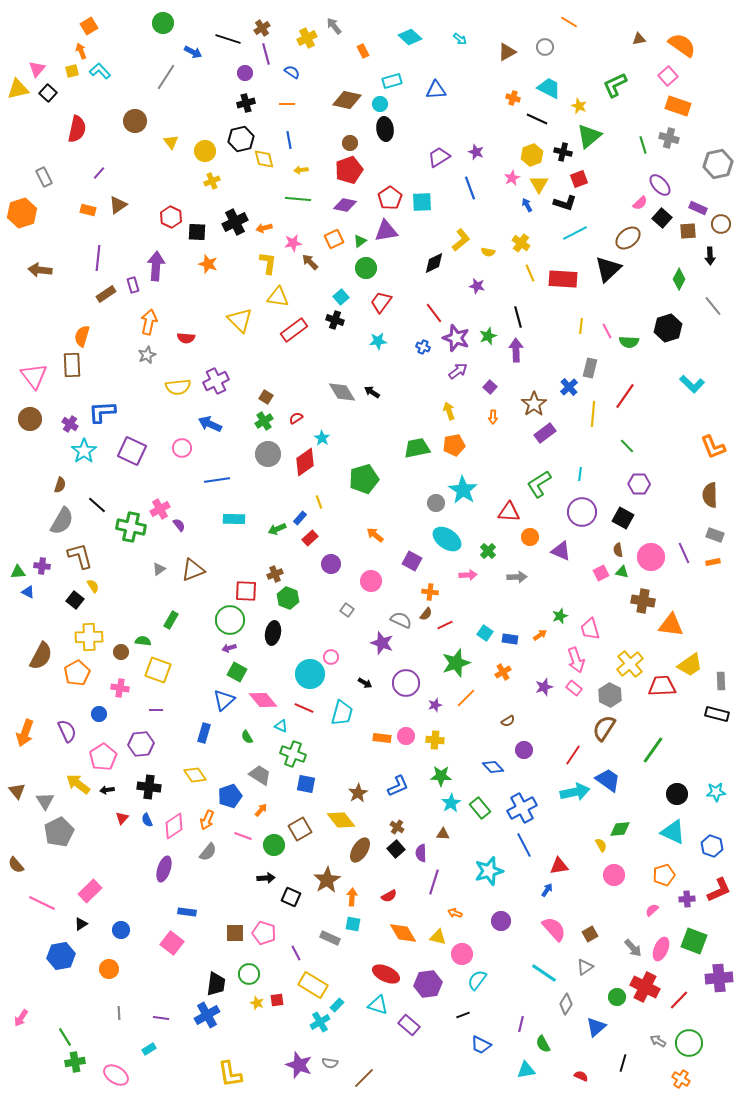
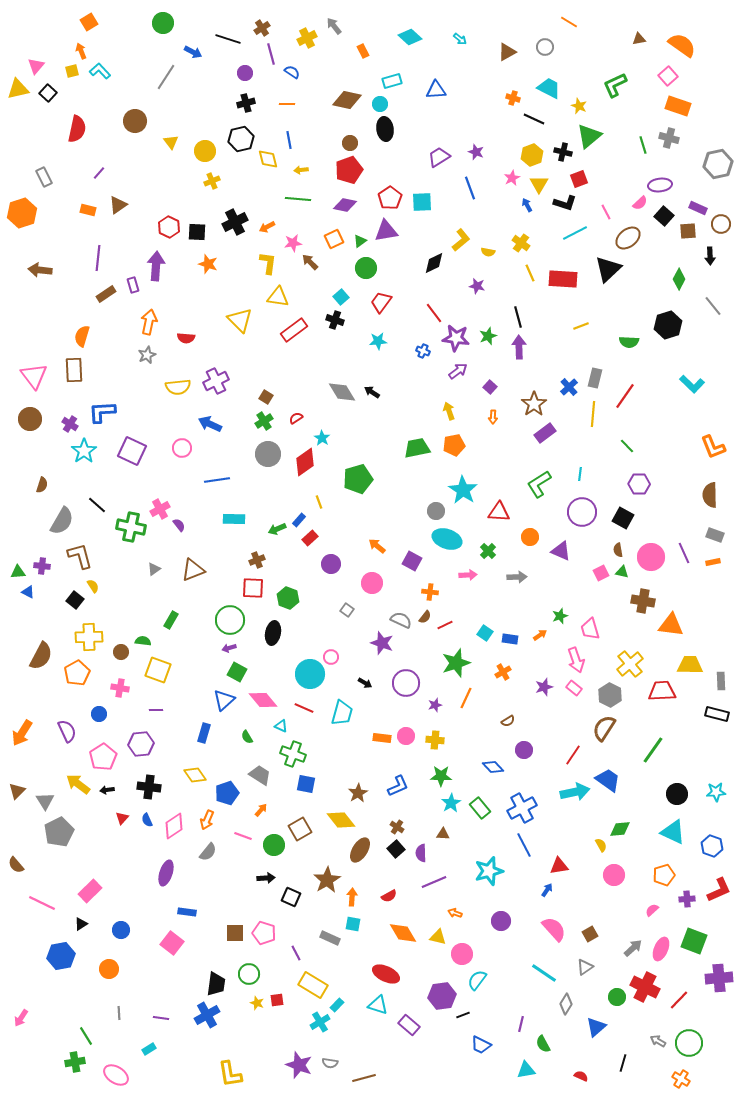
orange square at (89, 26): moved 4 px up
purple line at (266, 54): moved 5 px right
pink triangle at (37, 69): moved 1 px left, 3 px up
black line at (537, 119): moved 3 px left
yellow diamond at (264, 159): moved 4 px right
purple ellipse at (660, 185): rotated 55 degrees counterclockwise
red hexagon at (171, 217): moved 2 px left, 10 px down
black square at (662, 218): moved 2 px right, 2 px up
orange arrow at (264, 228): moved 3 px right, 1 px up; rotated 14 degrees counterclockwise
yellow line at (581, 326): rotated 63 degrees clockwise
black hexagon at (668, 328): moved 3 px up
pink line at (607, 331): moved 1 px left, 119 px up
purple star at (456, 338): rotated 12 degrees counterclockwise
blue cross at (423, 347): moved 4 px down
purple arrow at (516, 350): moved 3 px right, 3 px up
brown rectangle at (72, 365): moved 2 px right, 5 px down
gray rectangle at (590, 368): moved 5 px right, 10 px down
green pentagon at (364, 479): moved 6 px left
brown semicircle at (60, 485): moved 18 px left
gray circle at (436, 503): moved 8 px down
red triangle at (509, 512): moved 10 px left
blue rectangle at (300, 518): moved 1 px left, 2 px down
orange arrow at (375, 535): moved 2 px right, 11 px down
cyan ellipse at (447, 539): rotated 16 degrees counterclockwise
gray triangle at (159, 569): moved 5 px left
brown cross at (275, 574): moved 18 px left, 14 px up
pink circle at (371, 581): moved 1 px right, 2 px down
red square at (246, 591): moved 7 px right, 3 px up
brown semicircle at (426, 614): moved 1 px left, 3 px down
yellow trapezoid at (690, 665): rotated 144 degrees counterclockwise
red trapezoid at (662, 686): moved 5 px down
orange line at (466, 698): rotated 20 degrees counterclockwise
orange arrow at (25, 733): moved 3 px left; rotated 12 degrees clockwise
brown triangle at (17, 791): rotated 24 degrees clockwise
blue pentagon at (230, 796): moved 3 px left, 3 px up
purple ellipse at (164, 869): moved 2 px right, 4 px down
purple line at (434, 882): rotated 50 degrees clockwise
gray arrow at (633, 948): rotated 90 degrees counterclockwise
purple hexagon at (428, 984): moved 14 px right, 12 px down
green line at (65, 1037): moved 21 px right, 1 px up
brown line at (364, 1078): rotated 30 degrees clockwise
